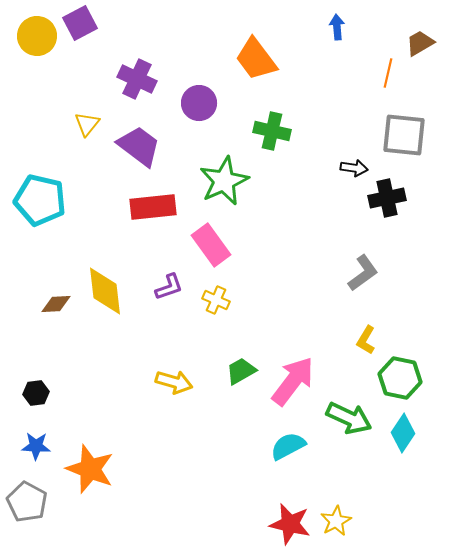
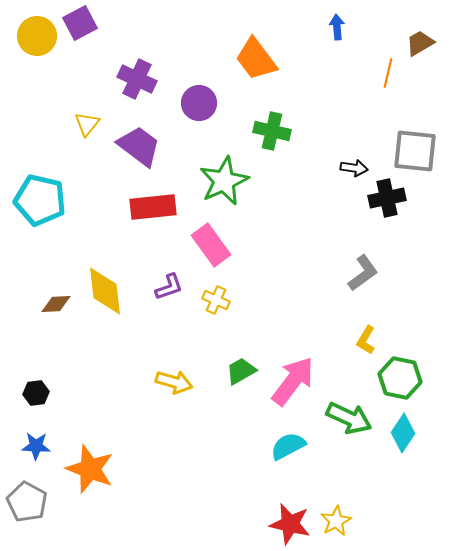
gray square: moved 11 px right, 16 px down
